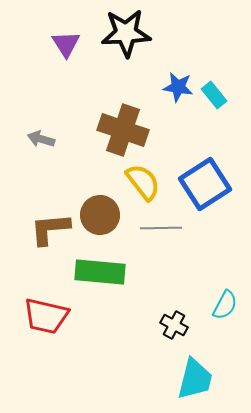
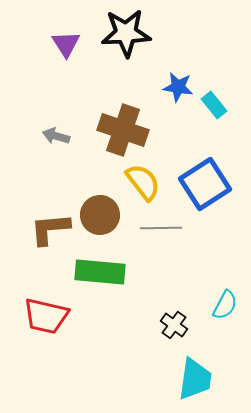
cyan rectangle: moved 10 px down
gray arrow: moved 15 px right, 3 px up
black cross: rotated 8 degrees clockwise
cyan trapezoid: rotated 6 degrees counterclockwise
